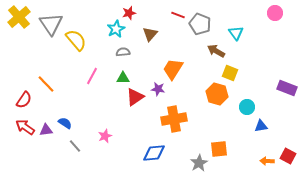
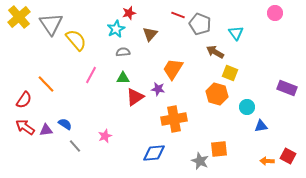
brown arrow: moved 1 px left, 1 px down
pink line: moved 1 px left, 1 px up
blue semicircle: moved 1 px down
gray star: moved 1 px right, 2 px up; rotated 18 degrees counterclockwise
